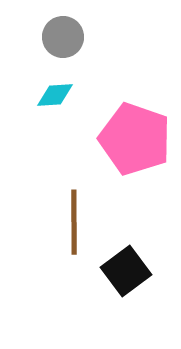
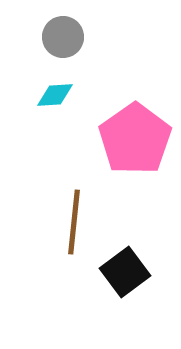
pink pentagon: rotated 18 degrees clockwise
brown line: rotated 6 degrees clockwise
black square: moved 1 px left, 1 px down
